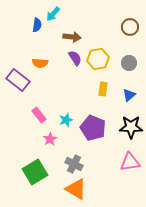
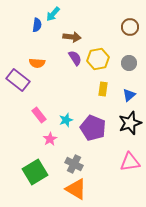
orange semicircle: moved 3 px left
black star: moved 1 px left, 4 px up; rotated 20 degrees counterclockwise
